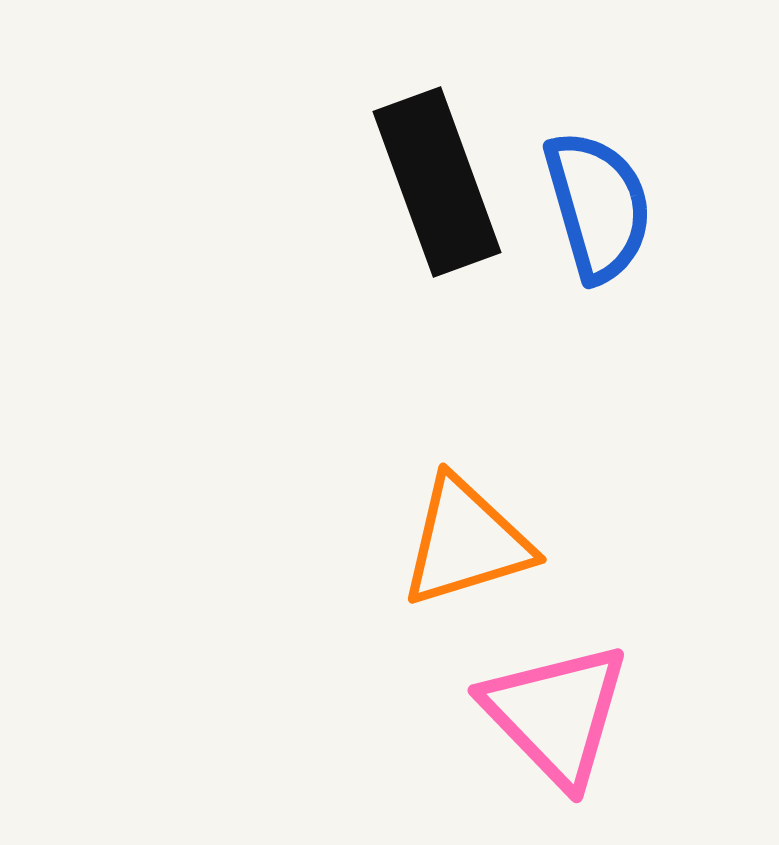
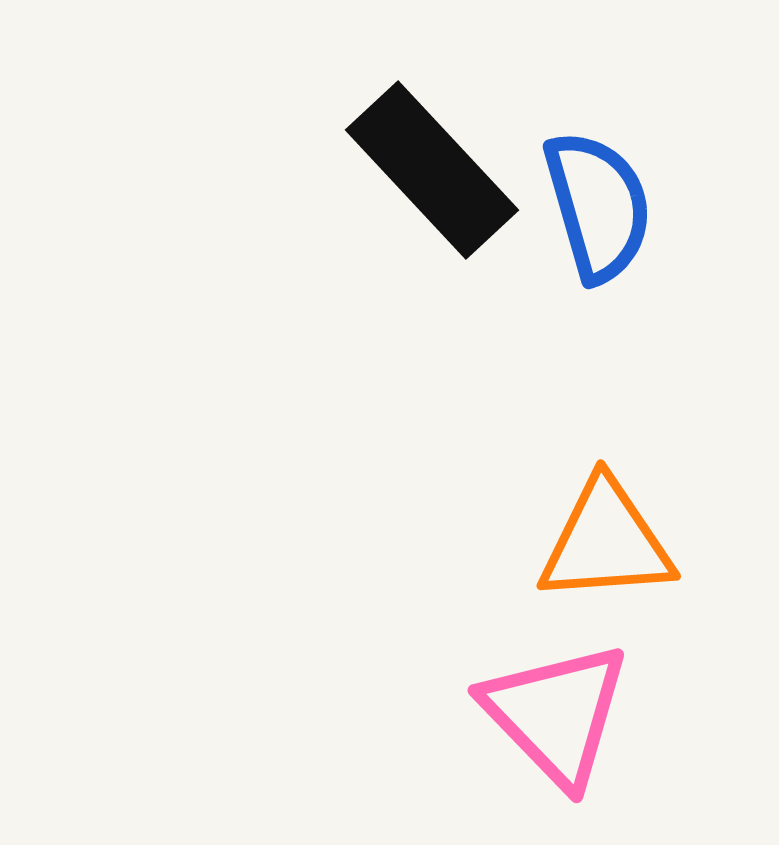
black rectangle: moved 5 px left, 12 px up; rotated 23 degrees counterclockwise
orange triangle: moved 140 px right; rotated 13 degrees clockwise
